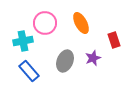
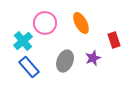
cyan cross: rotated 30 degrees counterclockwise
blue rectangle: moved 4 px up
